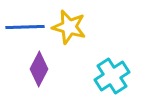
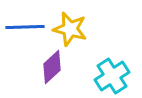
yellow star: moved 1 px right, 2 px down
purple diamond: moved 13 px right, 2 px up; rotated 20 degrees clockwise
